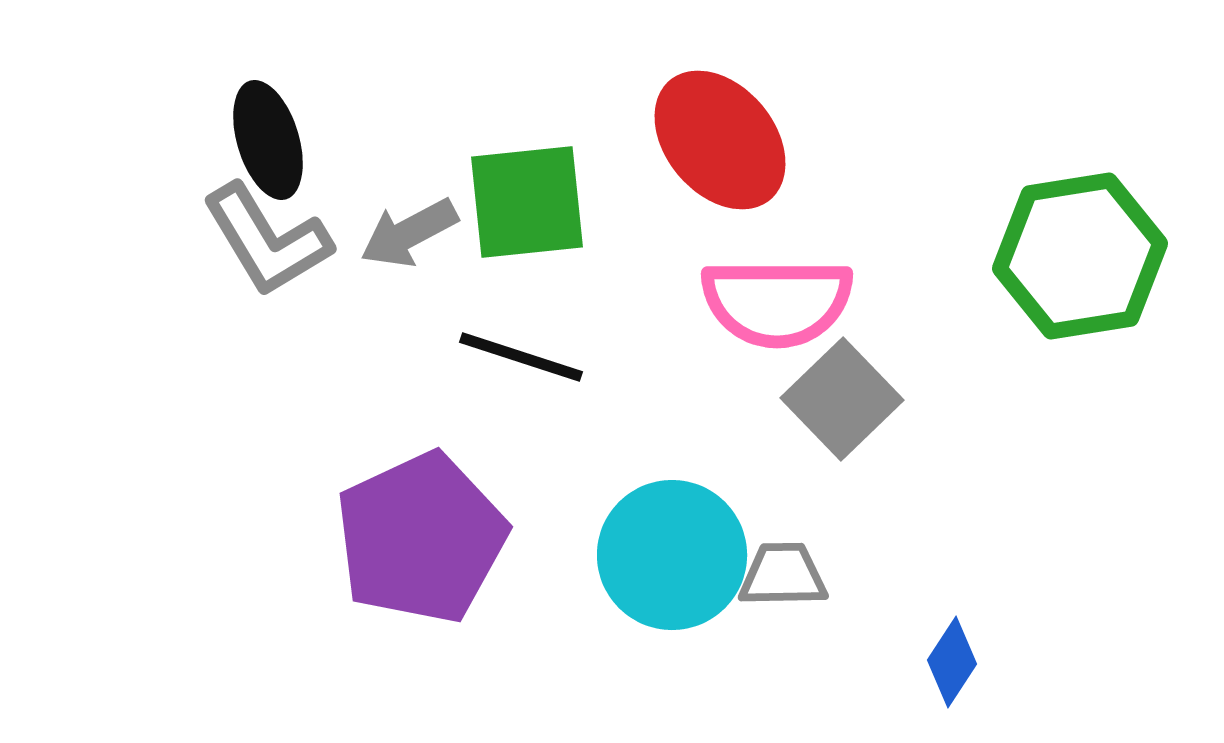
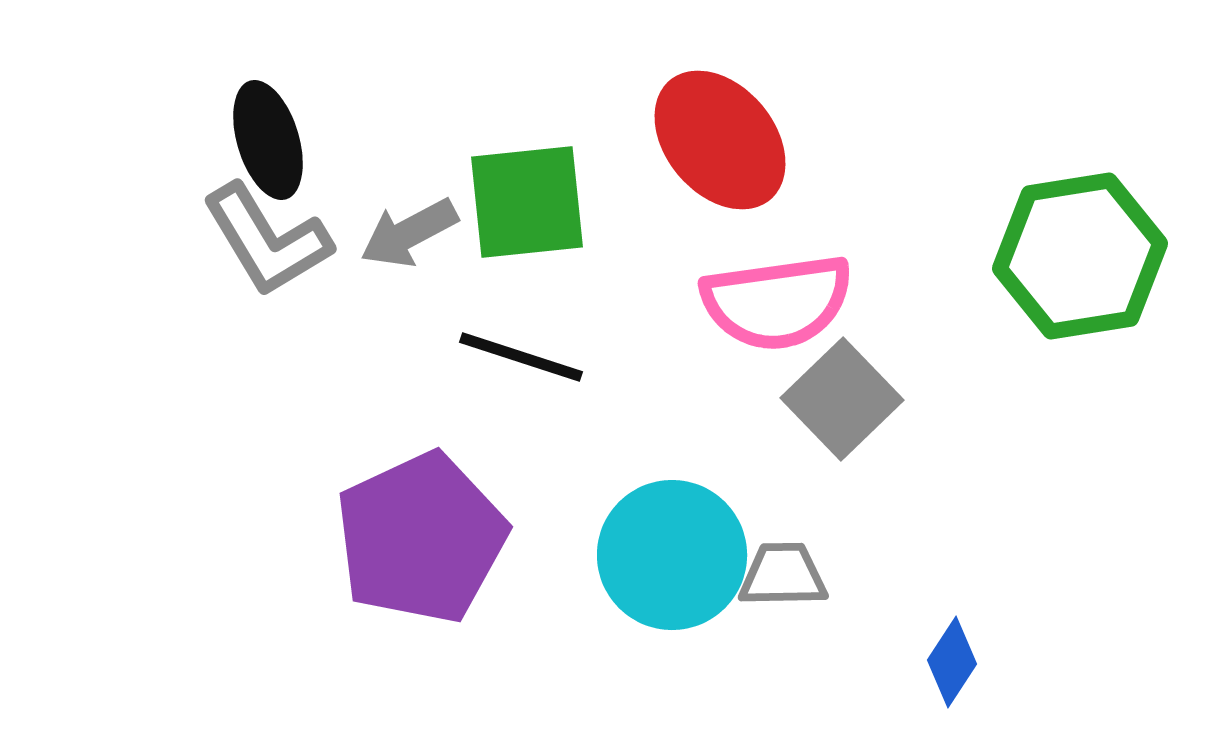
pink semicircle: rotated 8 degrees counterclockwise
